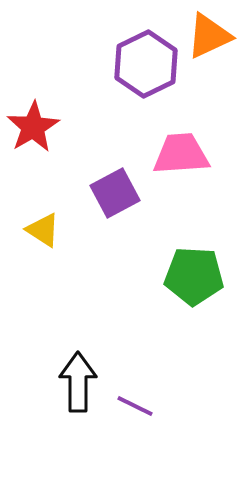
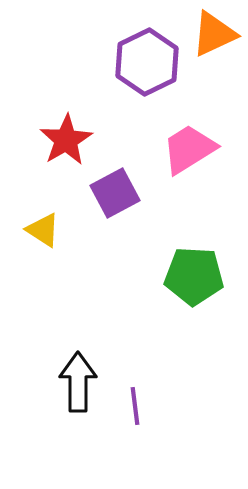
orange triangle: moved 5 px right, 2 px up
purple hexagon: moved 1 px right, 2 px up
red star: moved 33 px right, 13 px down
pink trapezoid: moved 8 px right, 5 px up; rotated 28 degrees counterclockwise
purple line: rotated 57 degrees clockwise
